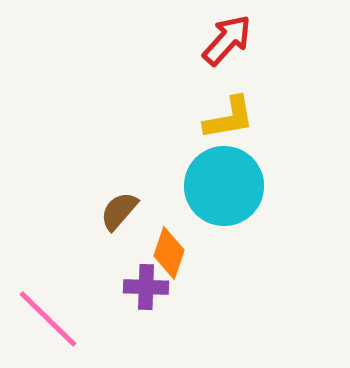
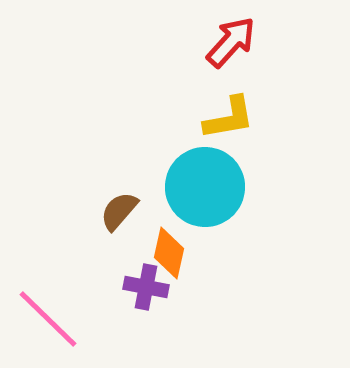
red arrow: moved 4 px right, 2 px down
cyan circle: moved 19 px left, 1 px down
orange diamond: rotated 6 degrees counterclockwise
purple cross: rotated 9 degrees clockwise
